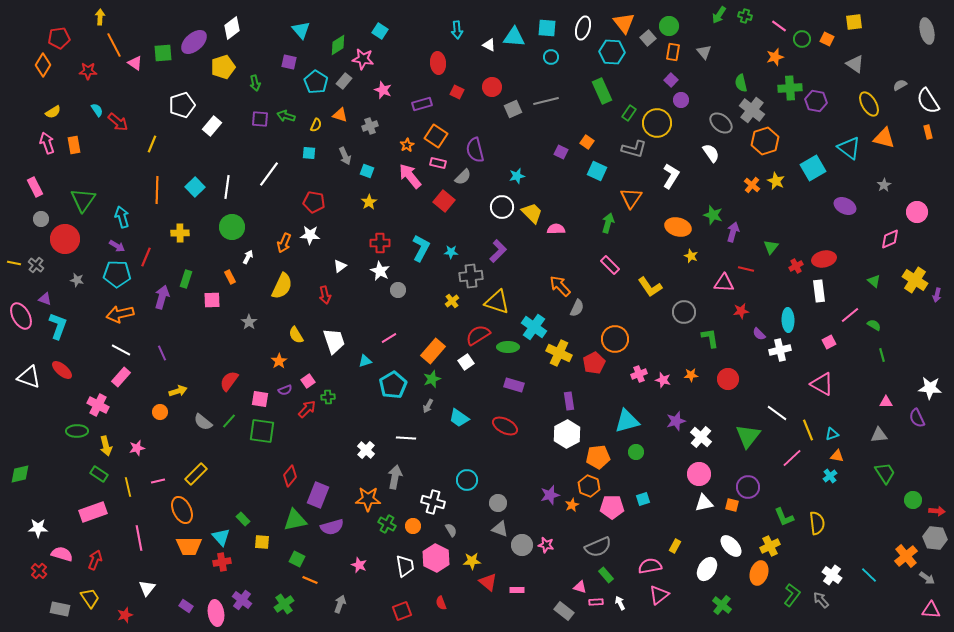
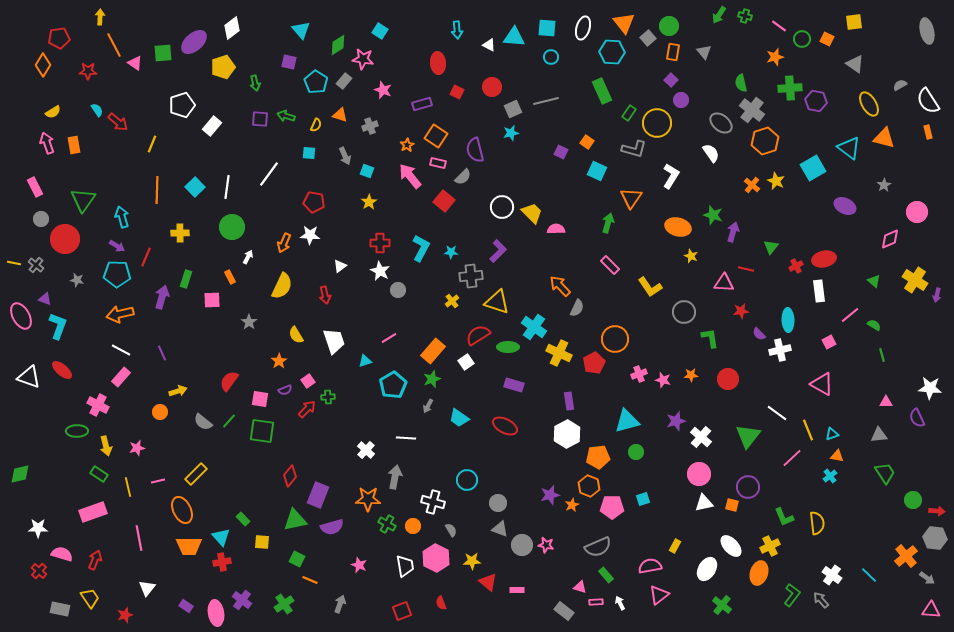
cyan star at (517, 176): moved 6 px left, 43 px up
